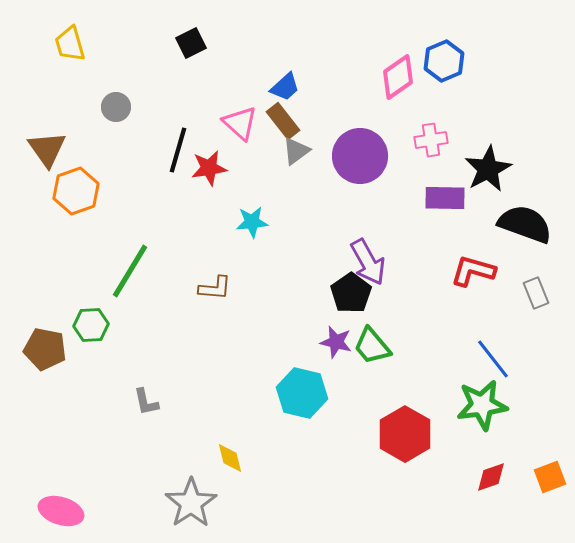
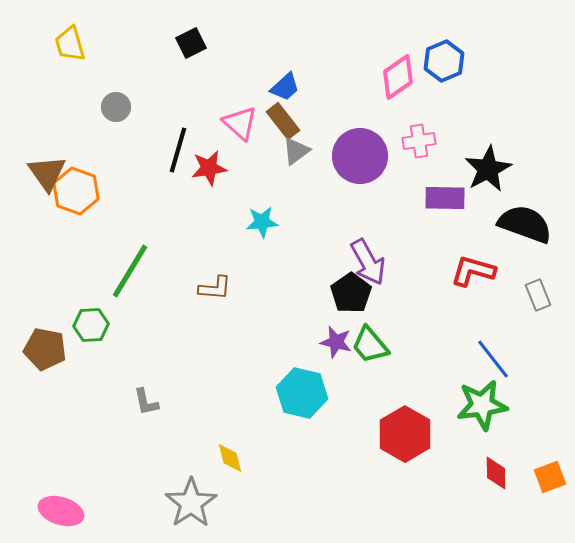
pink cross: moved 12 px left, 1 px down
brown triangle: moved 24 px down
orange hexagon: rotated 21 degrees counterclockwise
cyan star: moved 10 px right
gray rectangle: moved 2 px right, 2 px down
green trapezoid: moved 2 px left, 1 px up
red diamond: moved 5 px right, 4 px up; rotated 72 degrees counterclockwise
